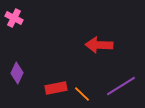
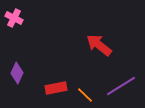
red arrow: rotated 36 degrees clockwise
orange line: moved 3 px right, 1 px down
